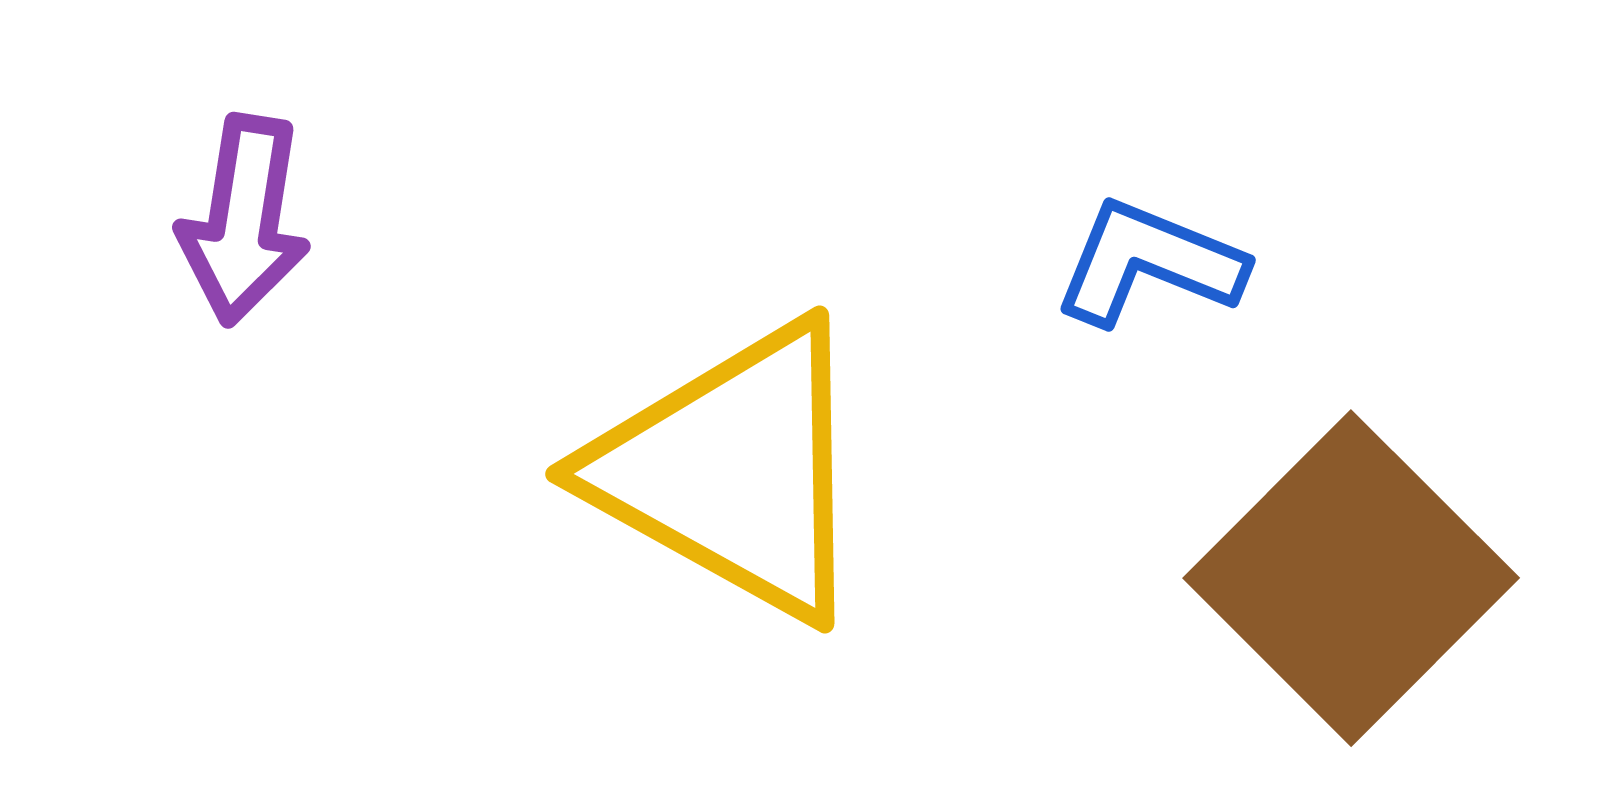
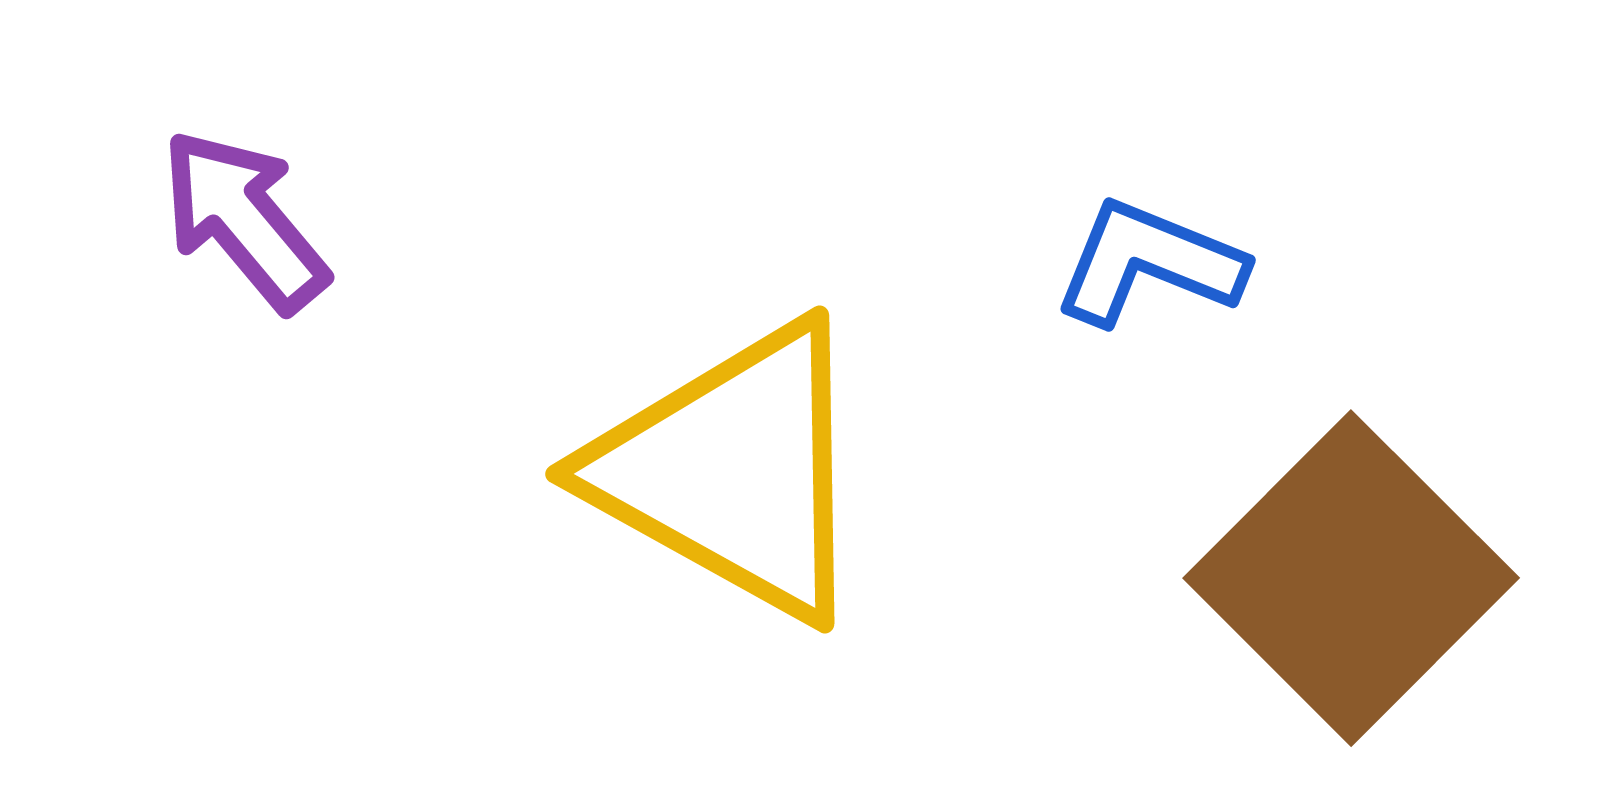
purple arrow: rotated 131 degrees clockwise
